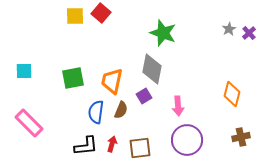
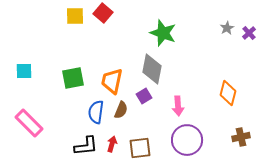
red square: moved 2 px right
gray star: moved 2 px left, 1 px up
orange diamond: moved 4 px left, 1 px up
